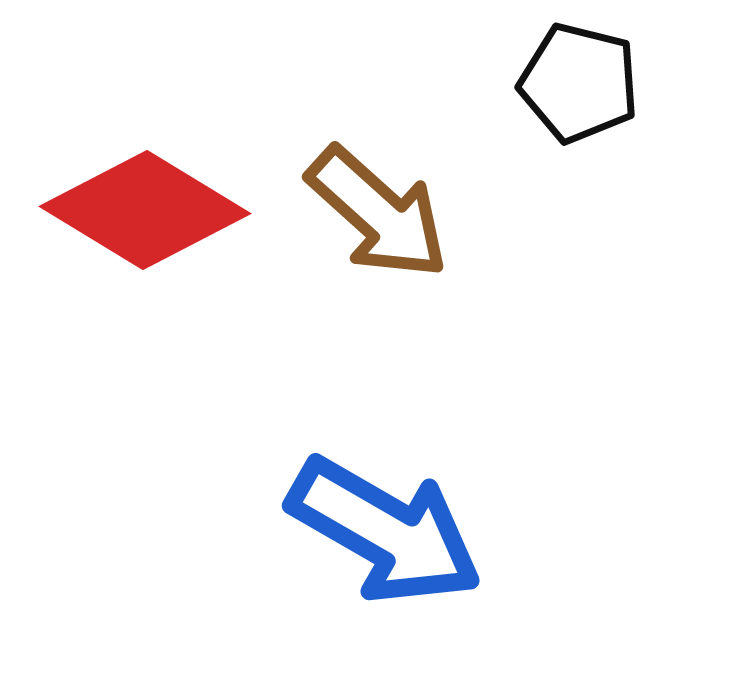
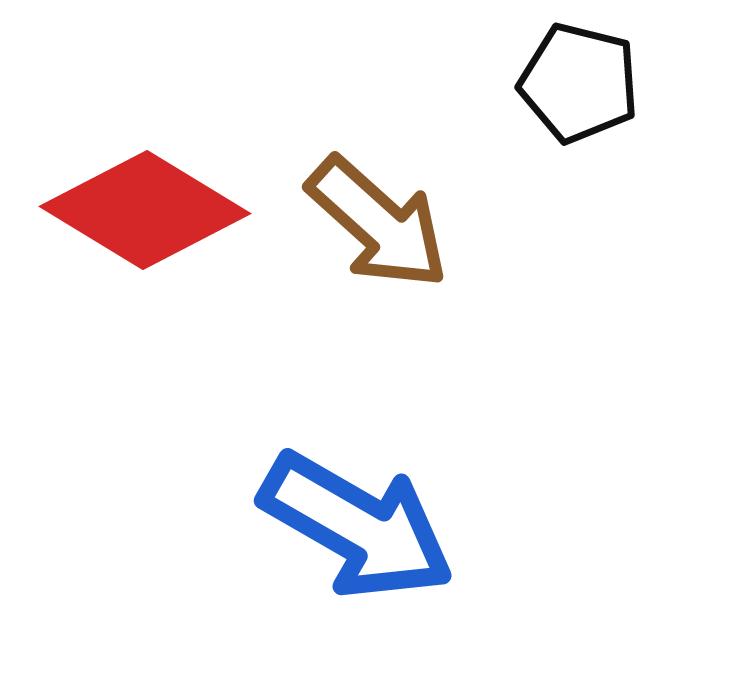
brown arrow: moved 10 px down
blue arrow: moved 28 px left, 5 px up
